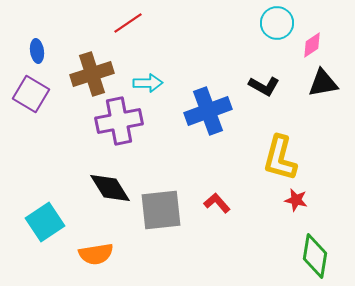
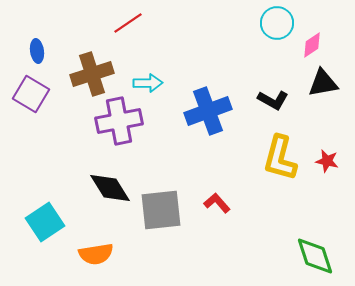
black L-shape: moved 9 px right, 14 px down
red star: moved 31 px right, 39 px up
green diamond: rotated 27 degrees counterclockwise
